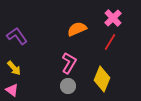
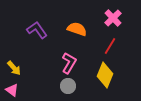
orange semicircle: rotated 42 degrees clockwise
purple L-shape: moved 20 px right, 6 px up
red line: moved 4 px down
yellow diamond: moved 3 px right, 4 px up
